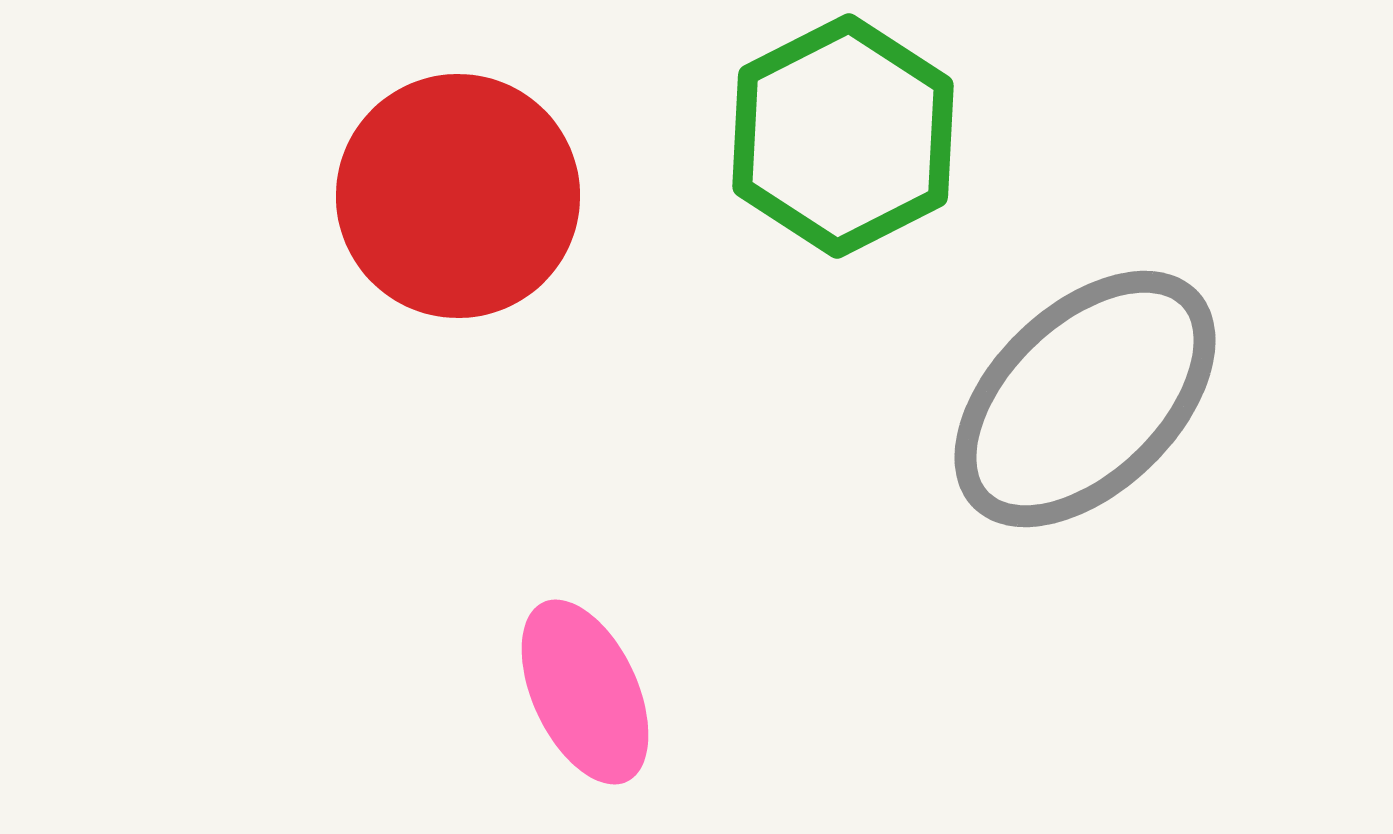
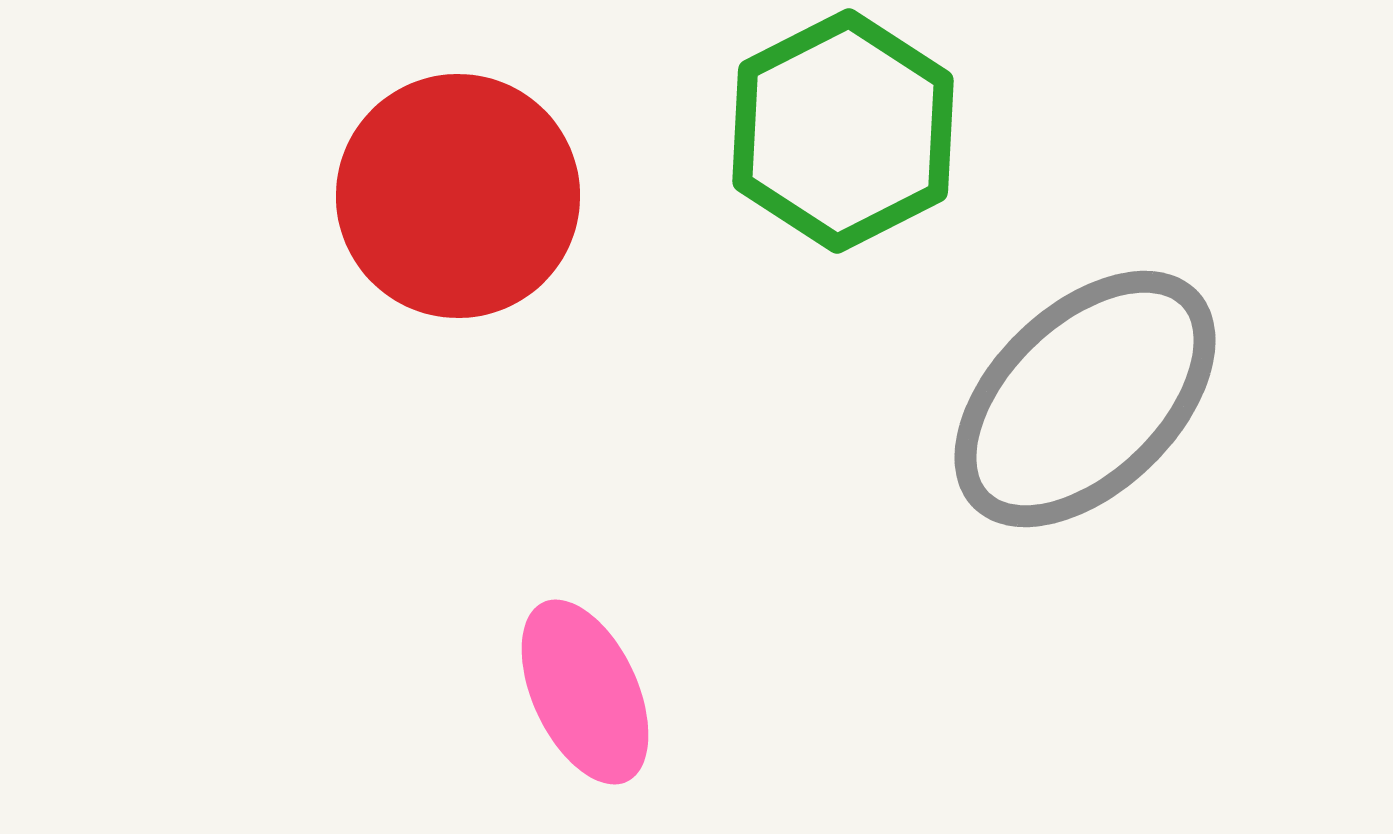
green hexagon: moved 5 px up
